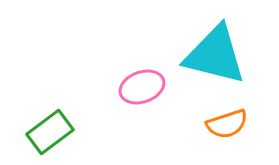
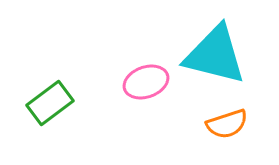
pink ellipse: moved 4 px right, 5 px up
green rectangle: moved 29 px up
